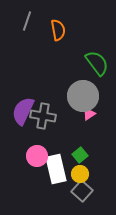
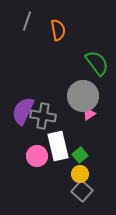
white rectangle: moved 2 px right, 23 px up
